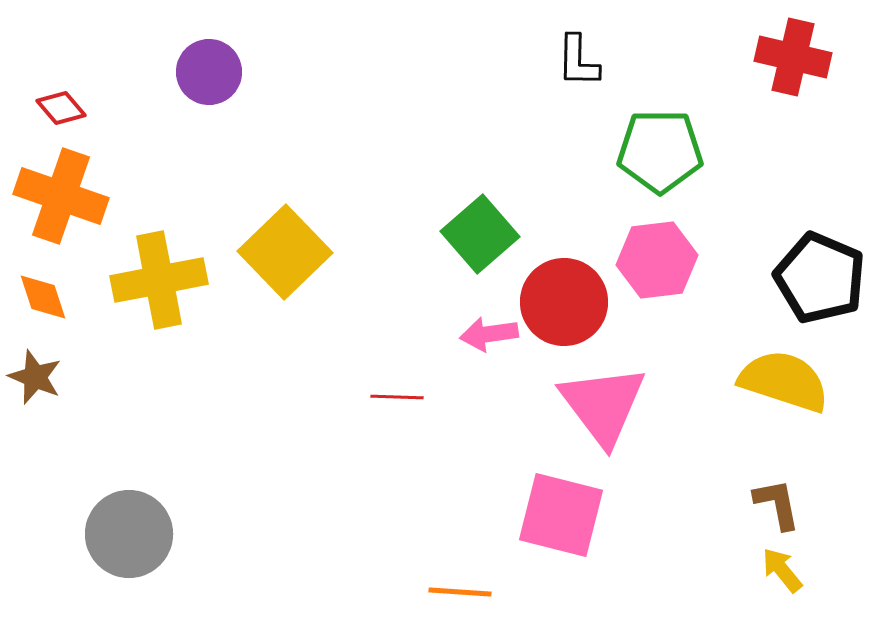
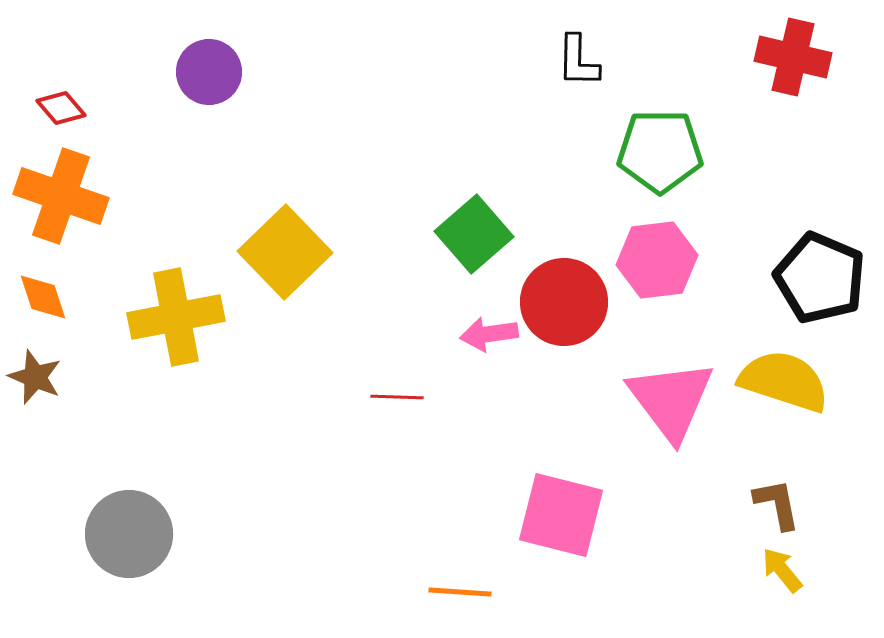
green square: moved 6 px left
yellow cross: moved 17 px right, 37 px down
pink triangle: moved 68 px right, 5 px up
